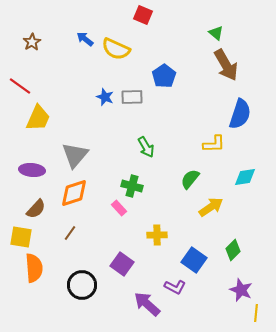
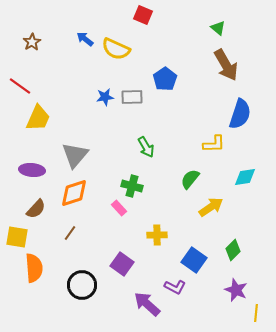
green triangle: moved 2 px right, 5 px up
blue pentagon: moved 1 px right, 3 px down
blue star: rotated 30 degrees counterclockwise
yellow square: moved 4 px left
purple star: moved 5 px left
